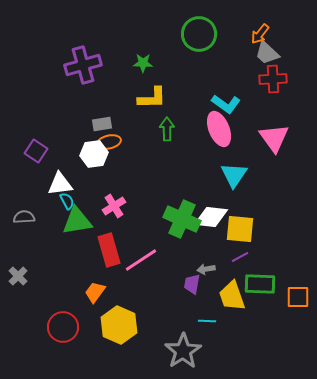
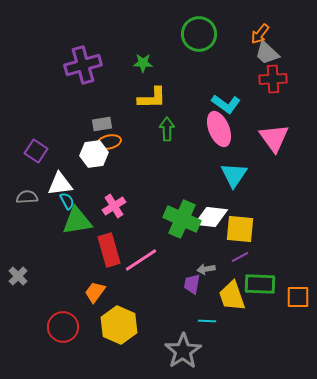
gray semicircle: moved 3 px right, 20 px up
